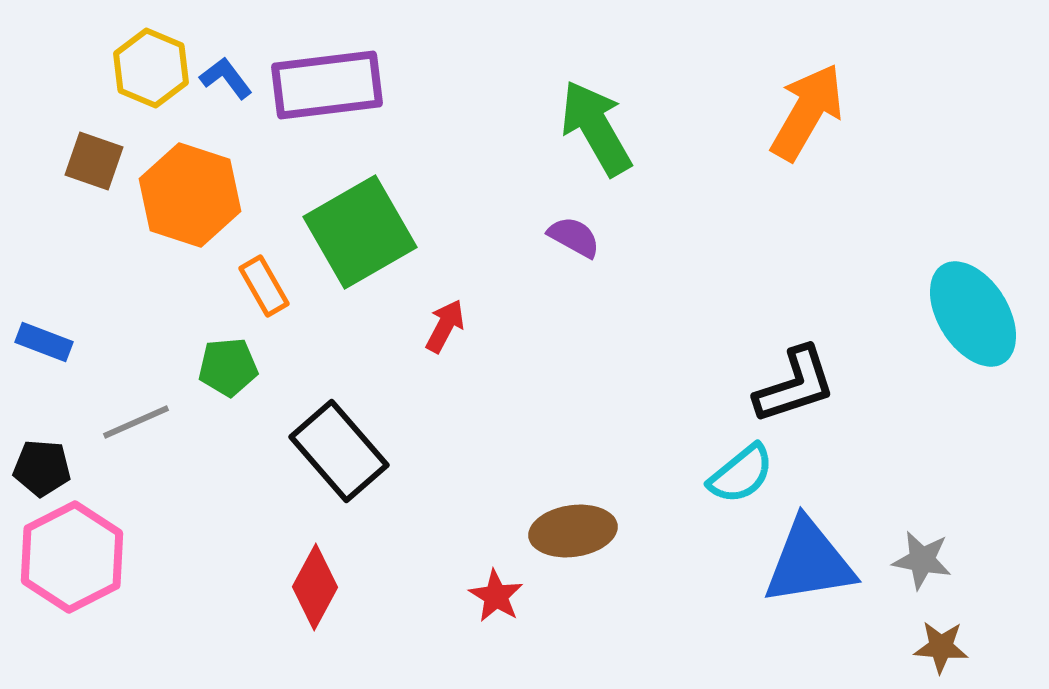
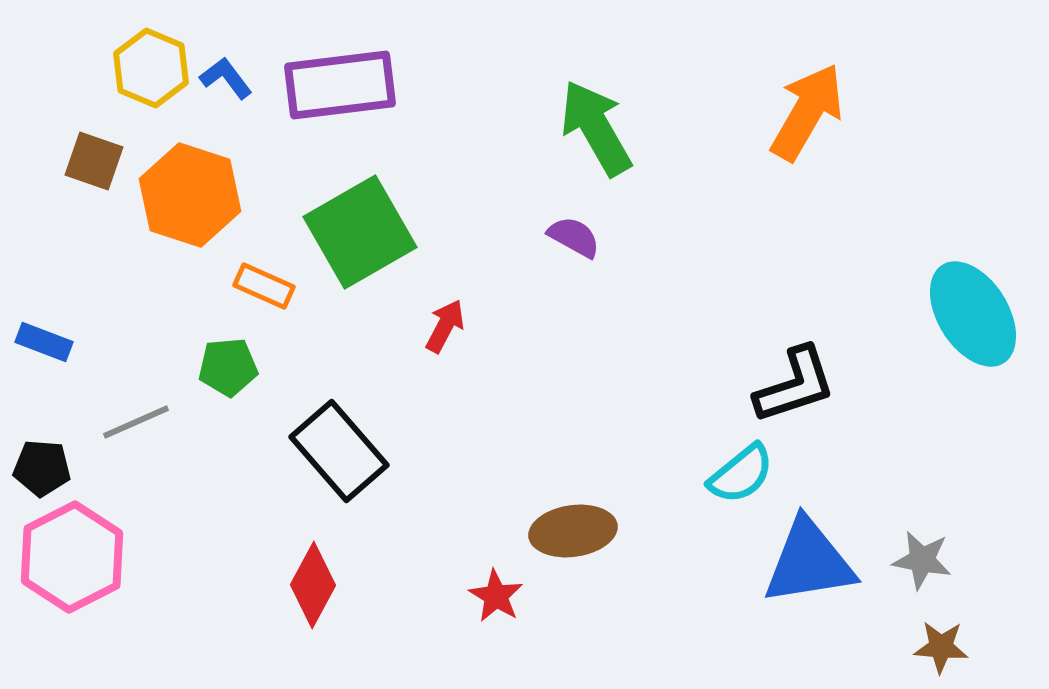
purple rectangle: moved 13 px right
orange rectangle: rotated 36 degrees counterclockwise
red diamond: moved 2 px left, 2 px up
